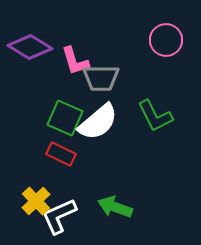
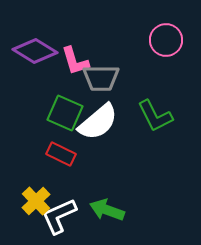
purple diamond: moved 5 px right, 4 px down
green square: moved 5 px up
green arrow: moved 8 px left, 3 px down
